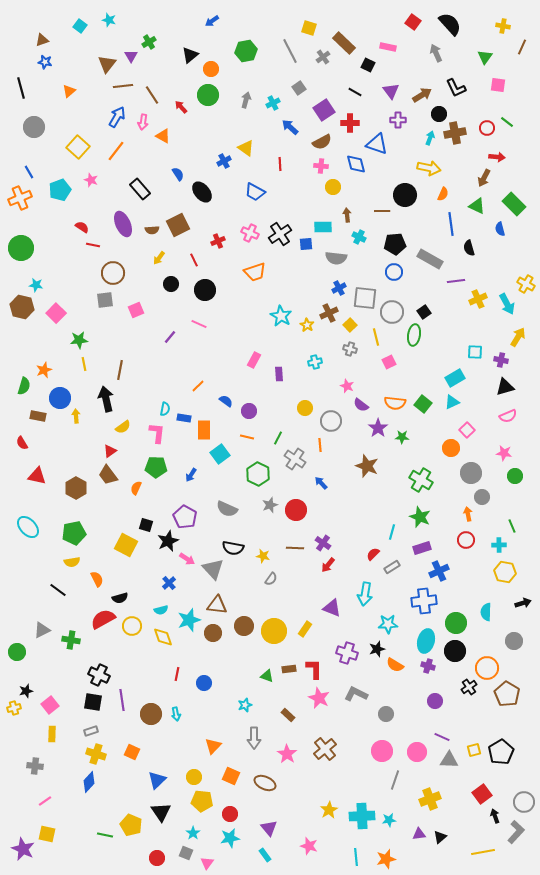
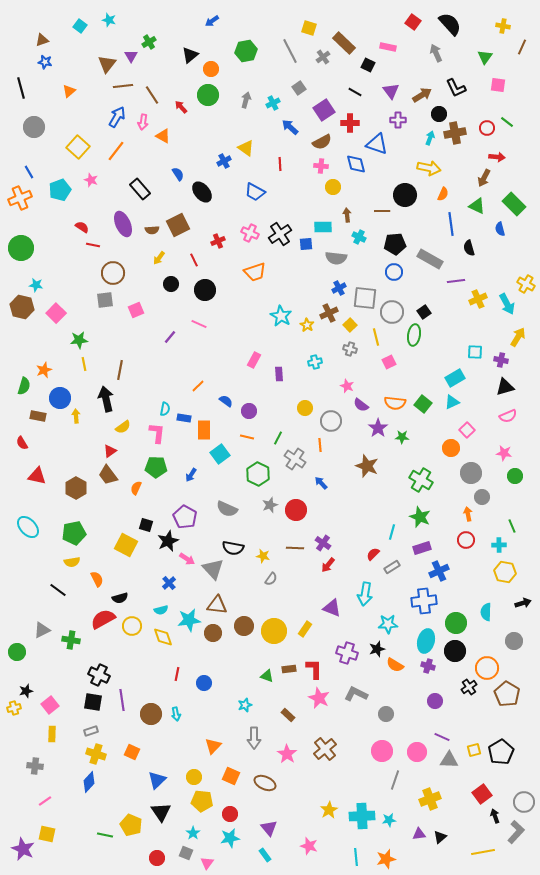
cyan star at (189, 620): rotated 10 degrees clockwise
